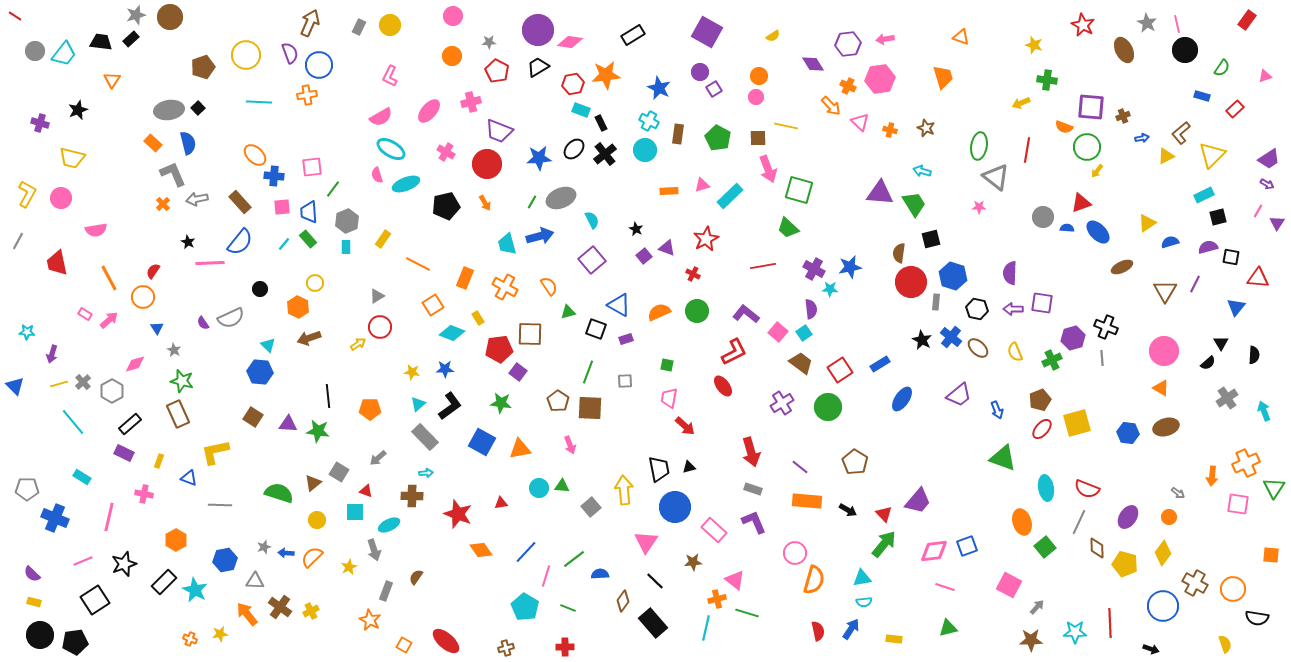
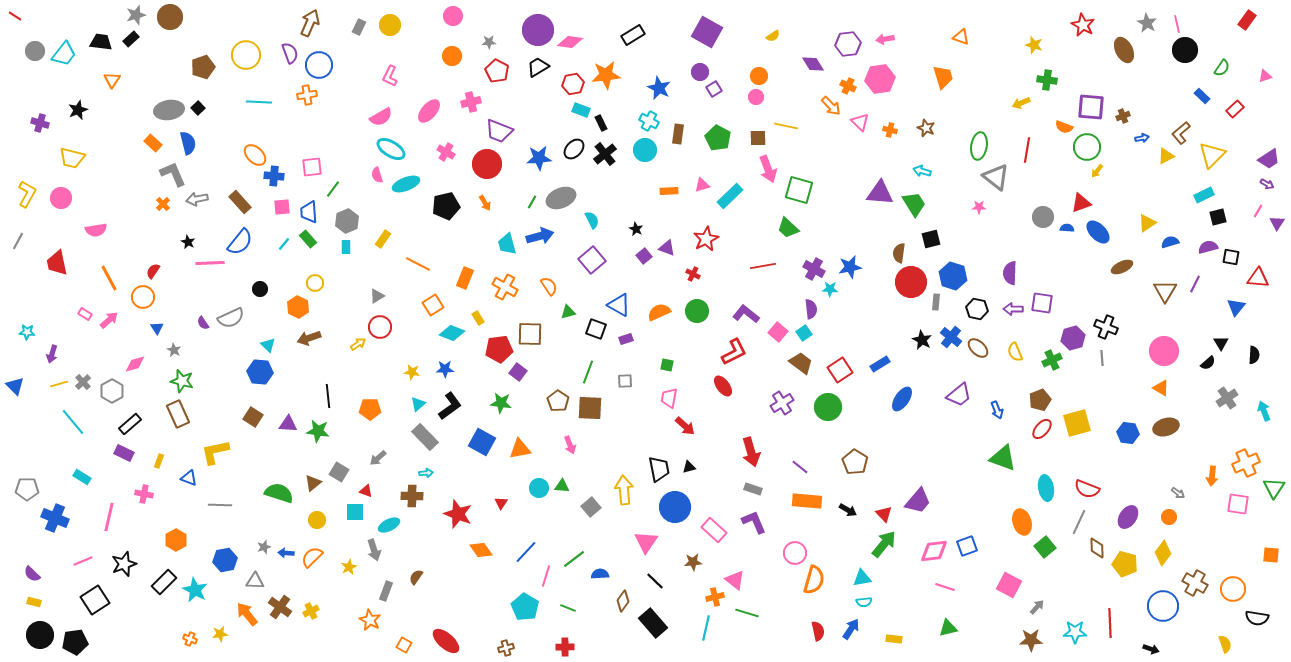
blue rectangle at (1202, 96): rotated 28 degrees clockwise
red triangle at (501, 503): rotated 48 degrees counterclockwise
orange cross at (717, 599): moved 2 px left, 2 px up
